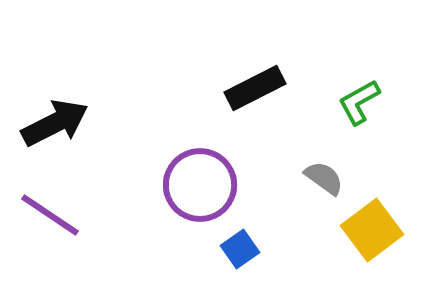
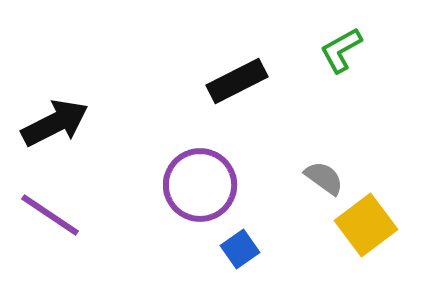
black rectangle: moved 18 px left, 7 px up
green L-shape: moved 18 px left, 52 px up
yellow square: moved 6 px left, 5 px up
